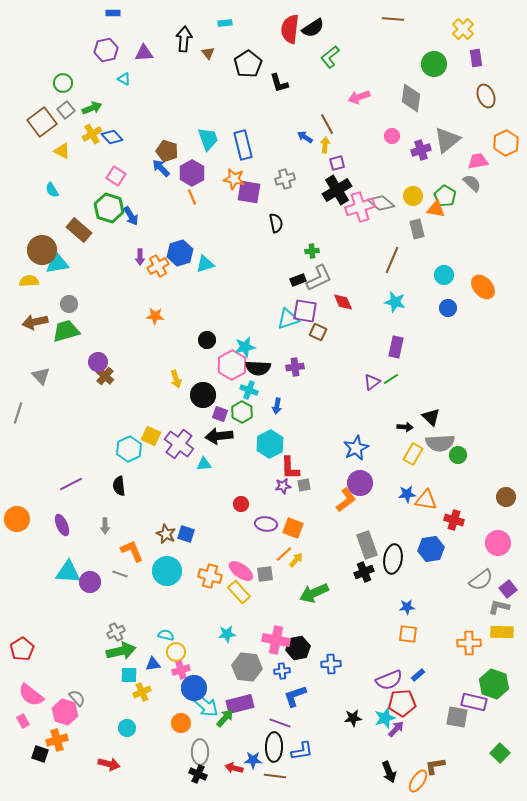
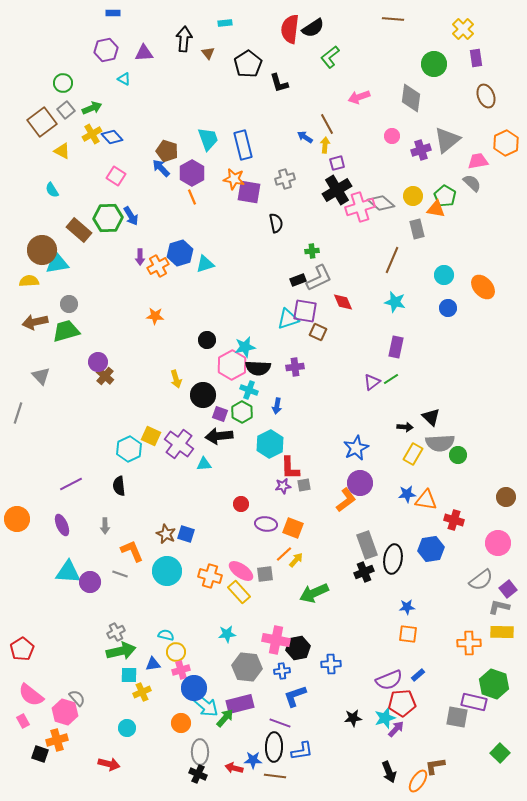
green hexagon at (109, 208): moved 1 px left, 10 px down; rotated 20 degrees counterclockwise
